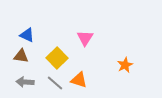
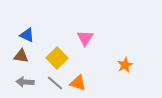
orange triangle: moved 1 px left, 3 px down
